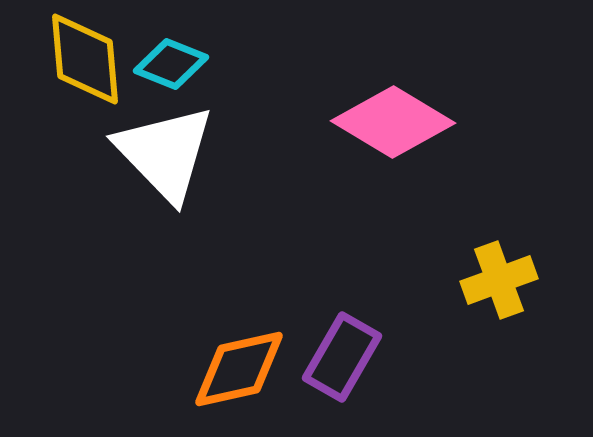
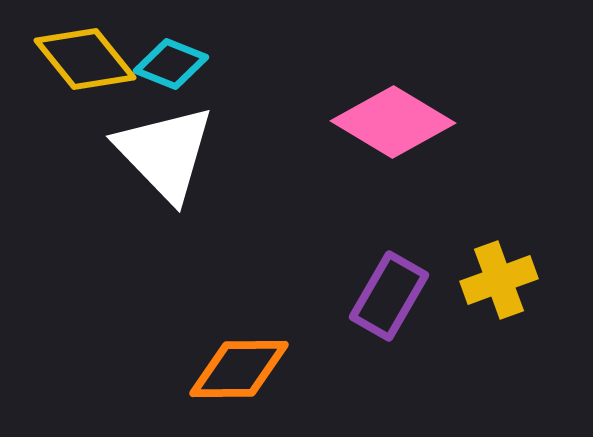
yellow diamond: rotated 34 degrees counterclockwise
purple rectangle: moved 47 px right, 61 px up
orange diamond: rotated 12 degrees clockwise
